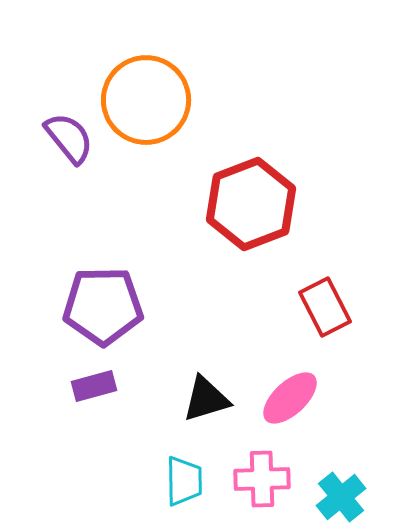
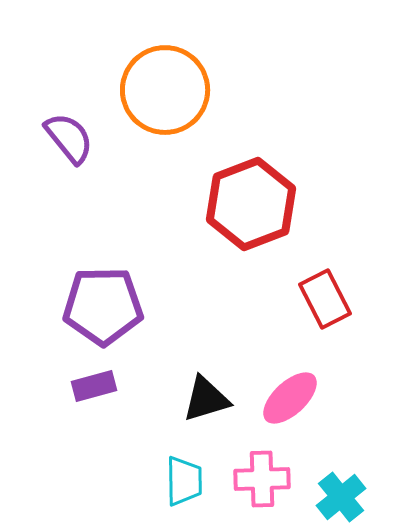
orange circle: moved 19 px right, 10 px up
red rectangle: moved 8 px up
